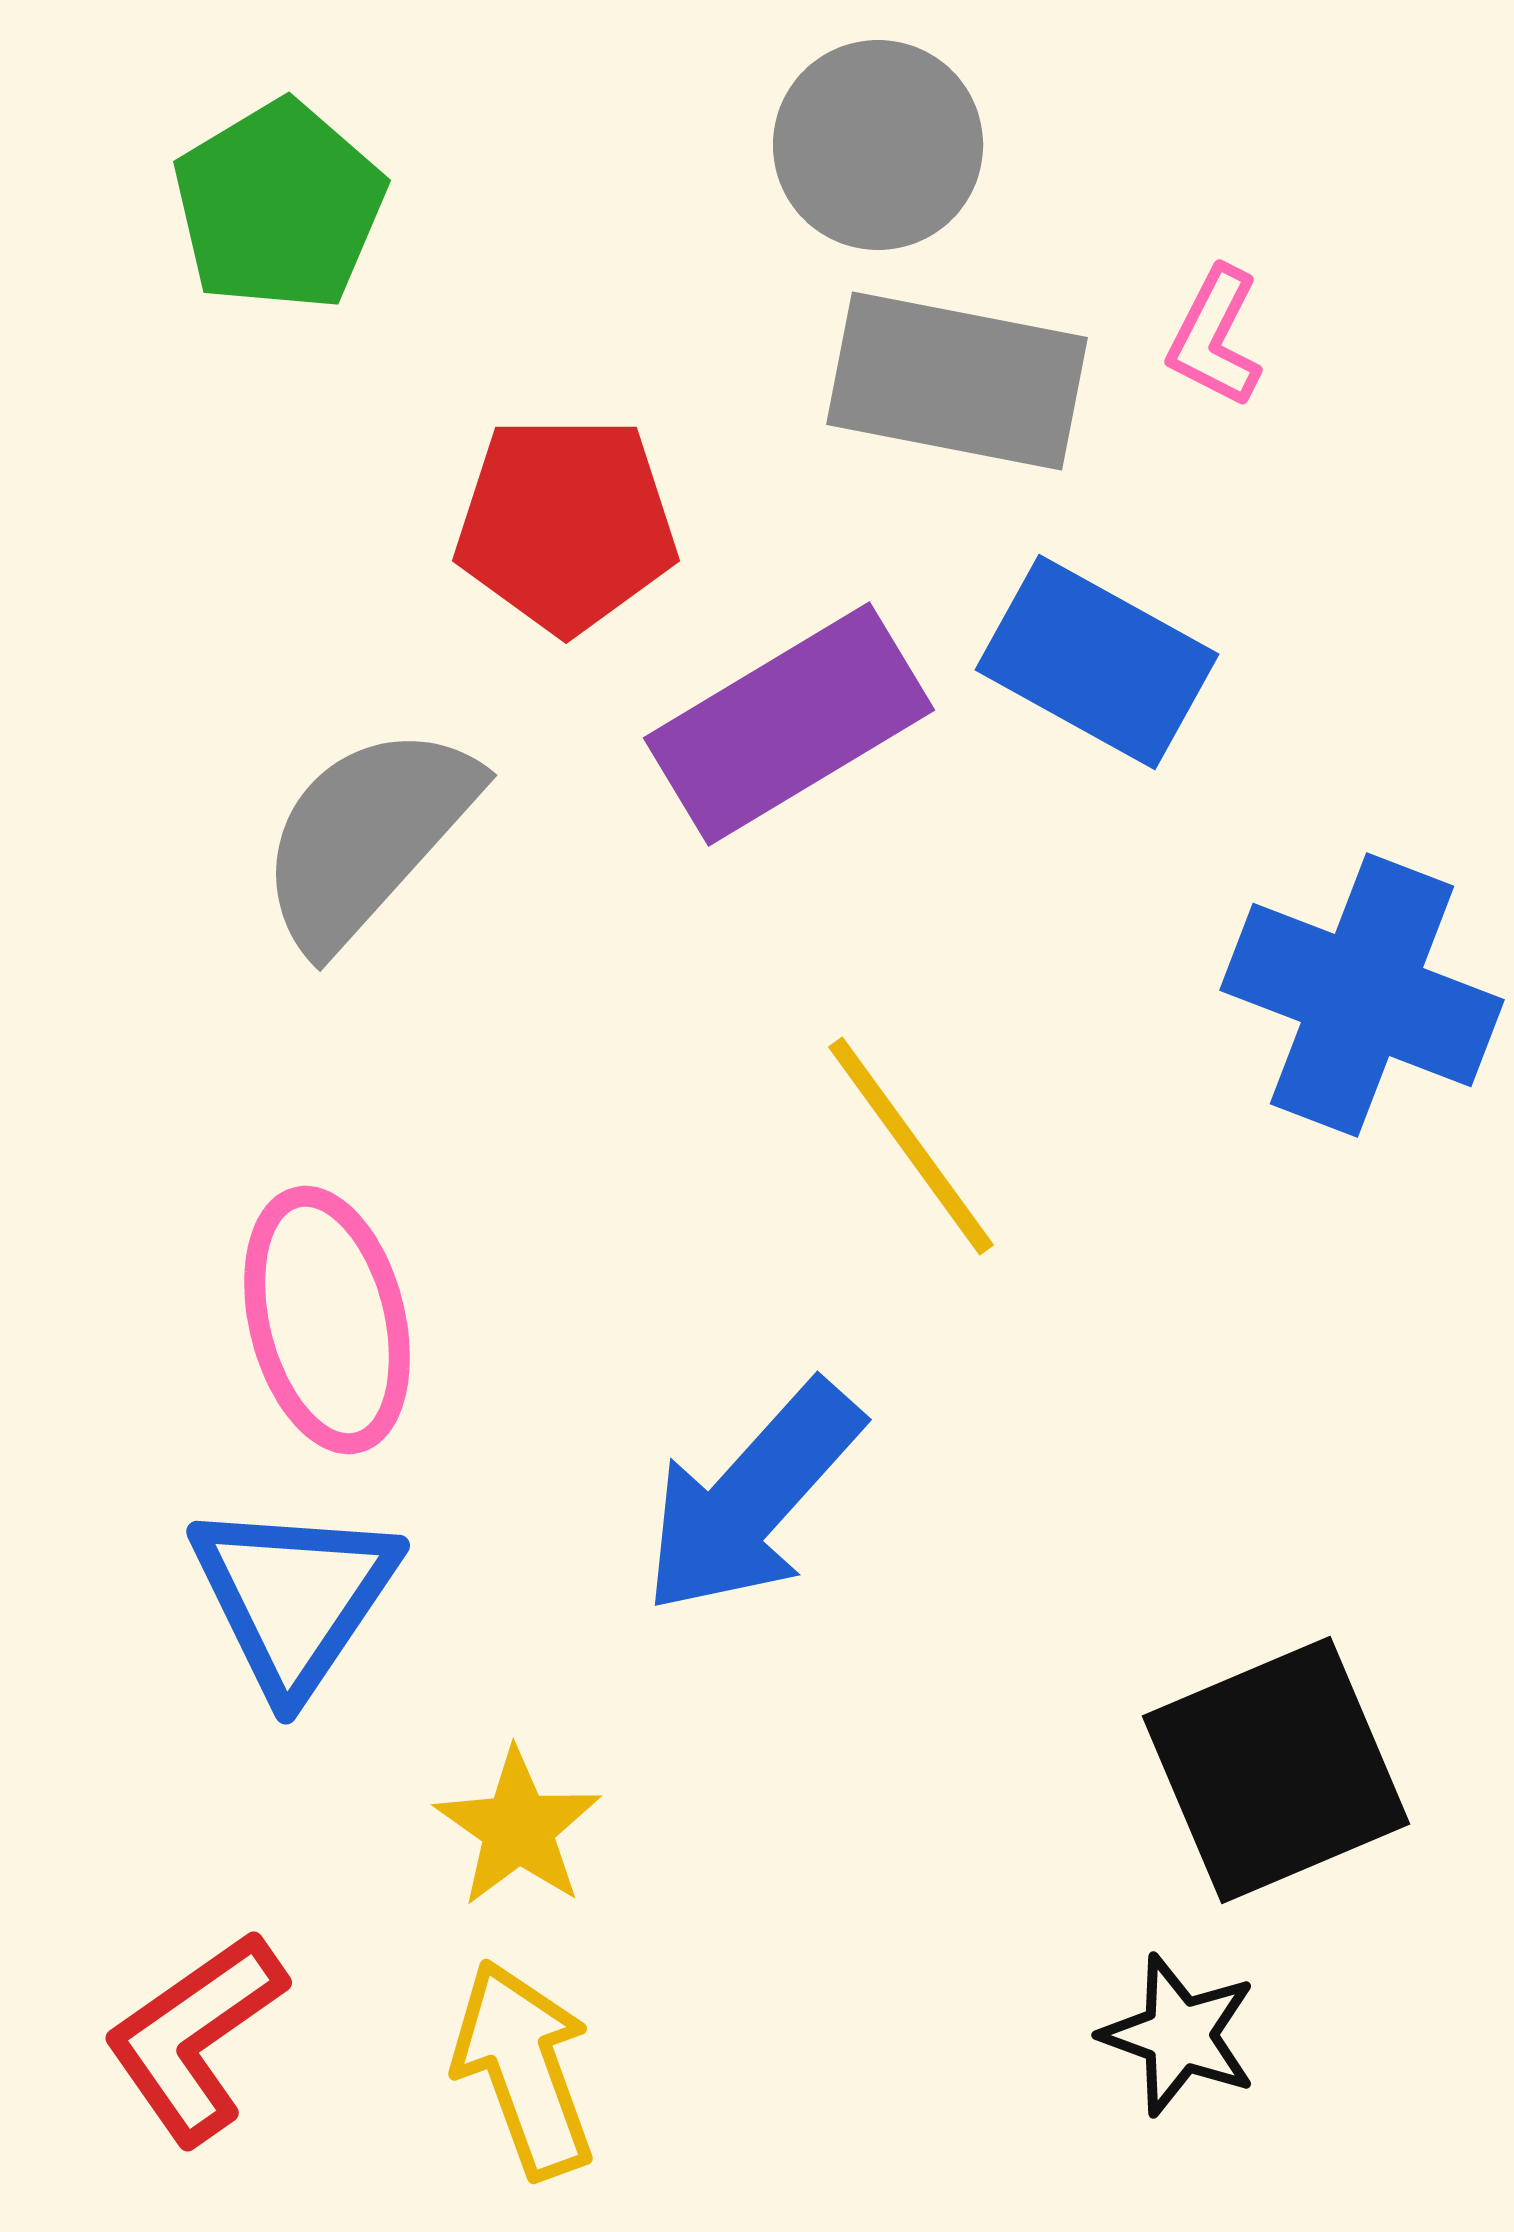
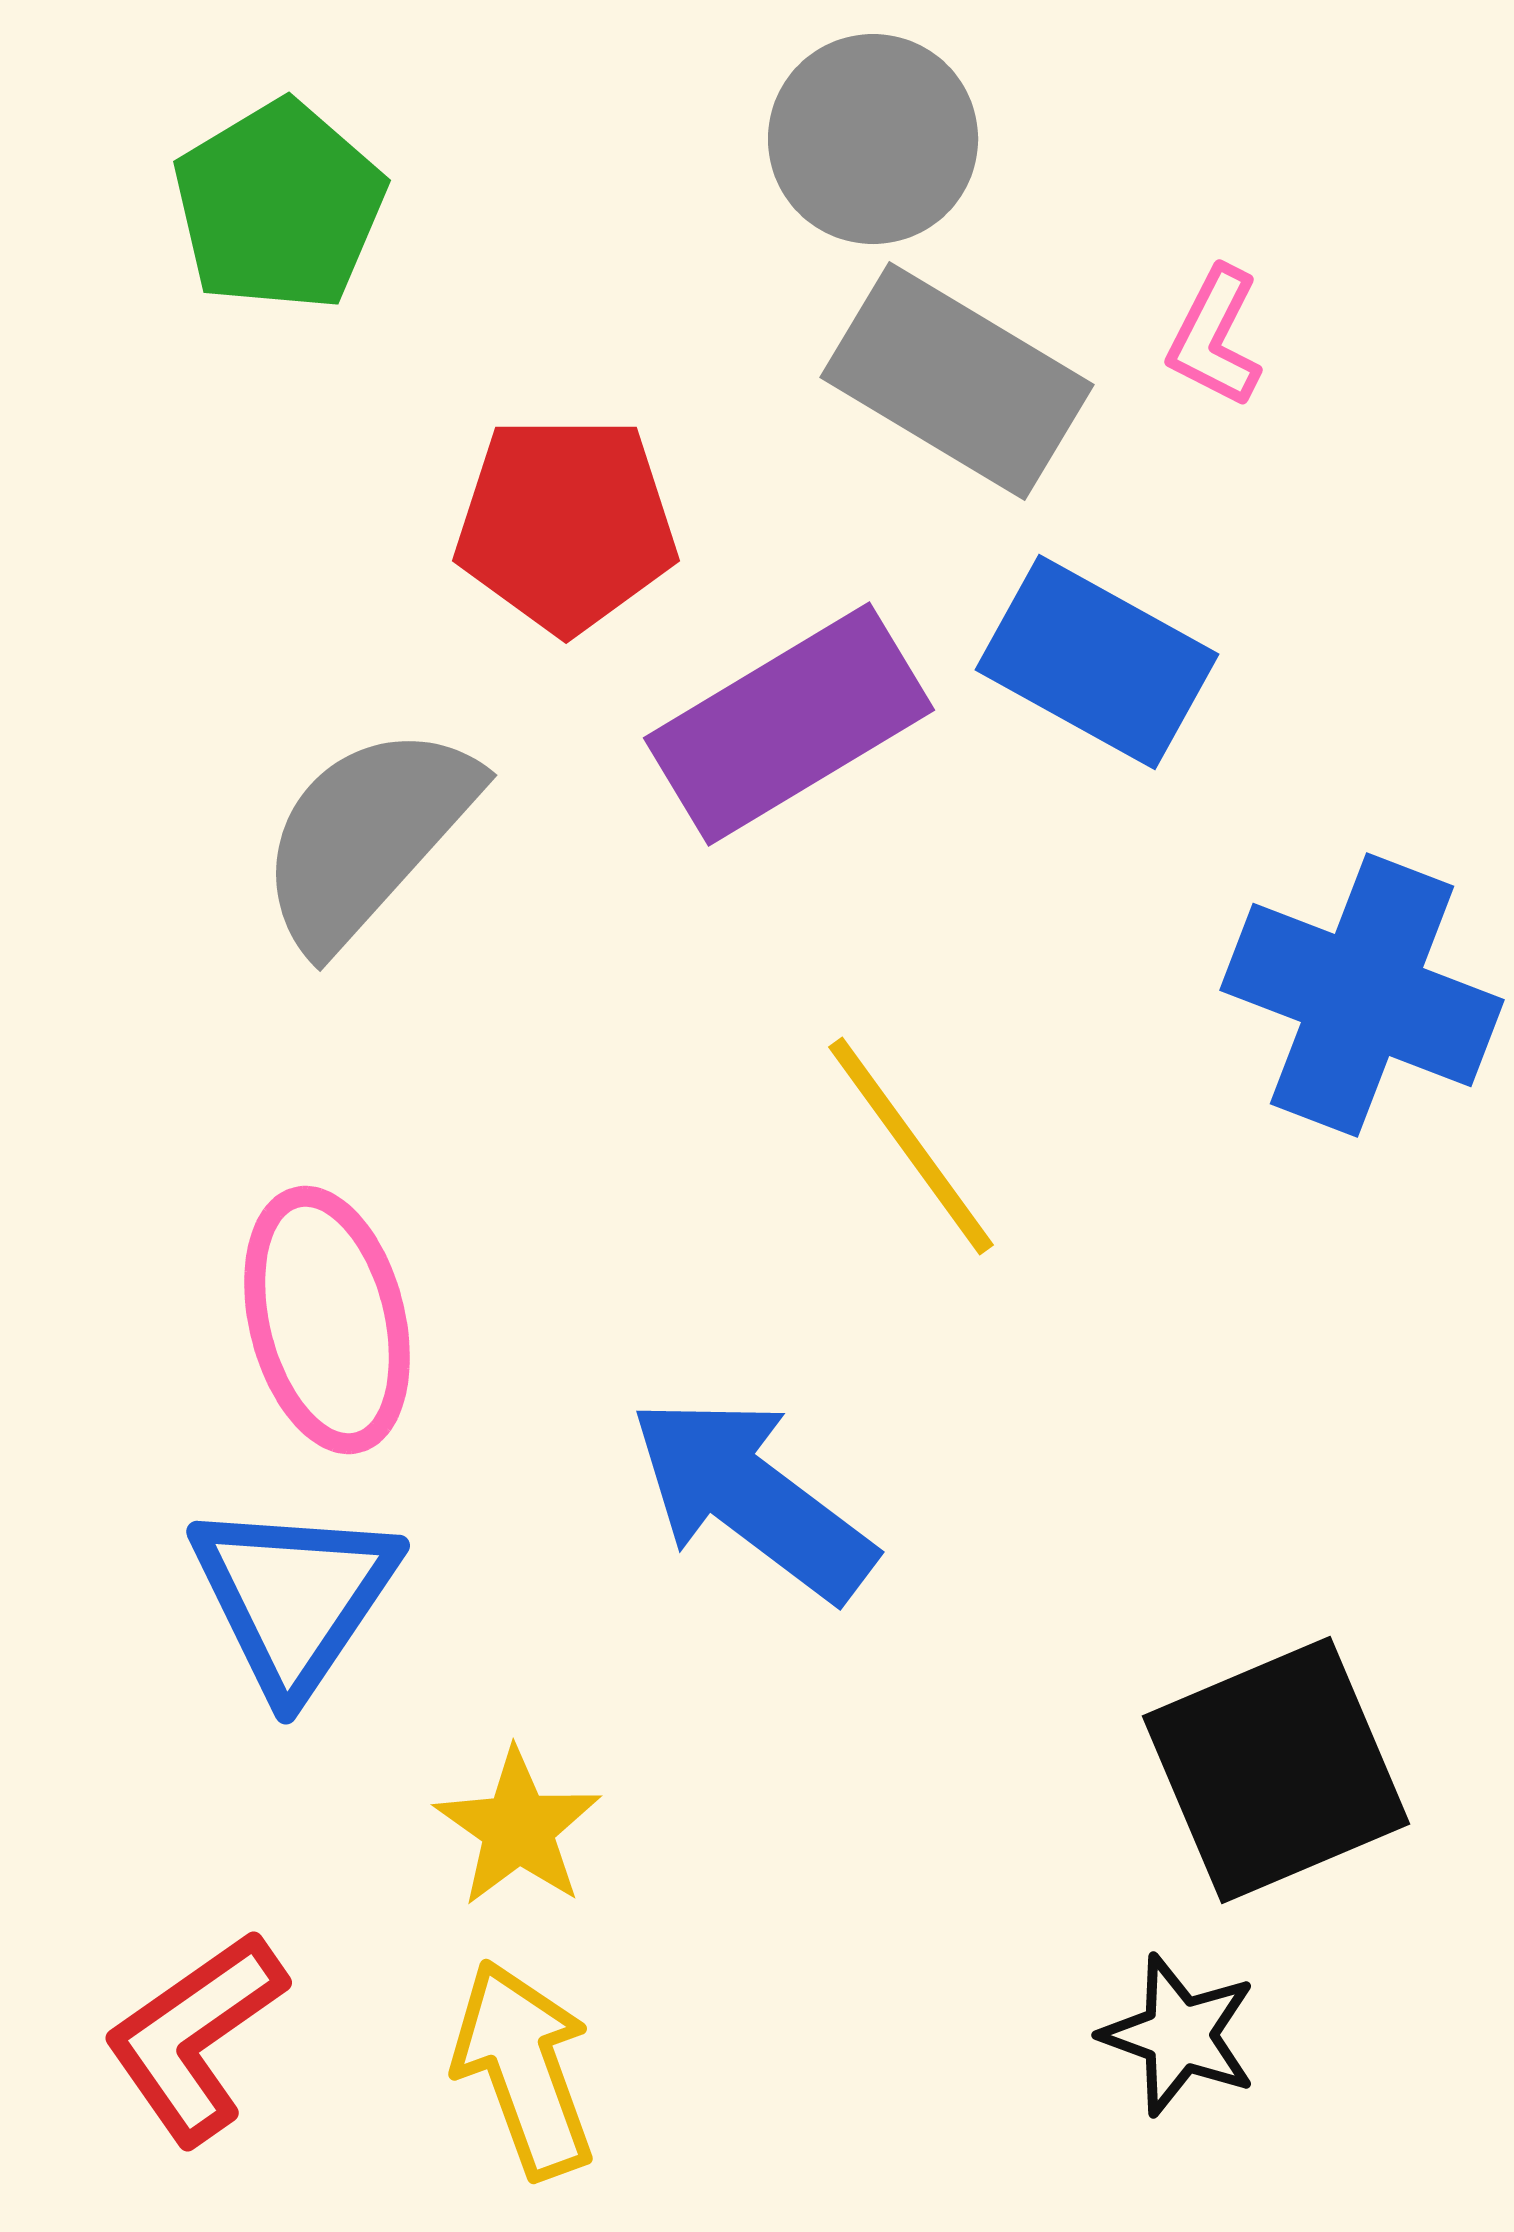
gray circle: moved 5 px left, 6 px up
gray rectangle: rotated 20 degrees clockwise
blue arrow: rotated 85 degrees clockwise
